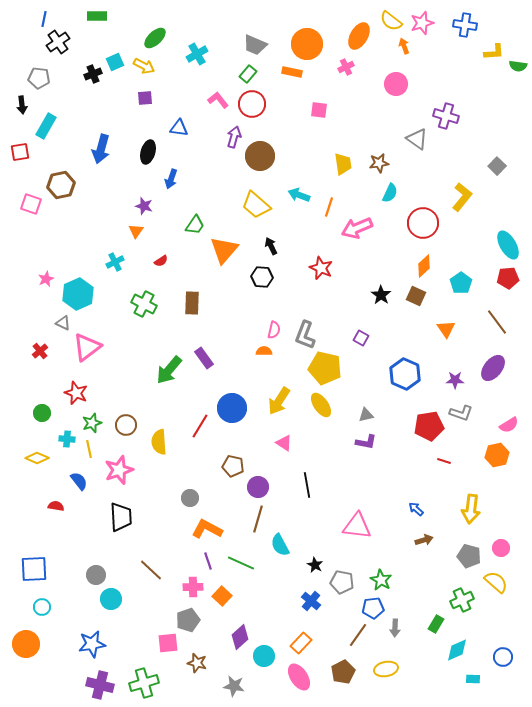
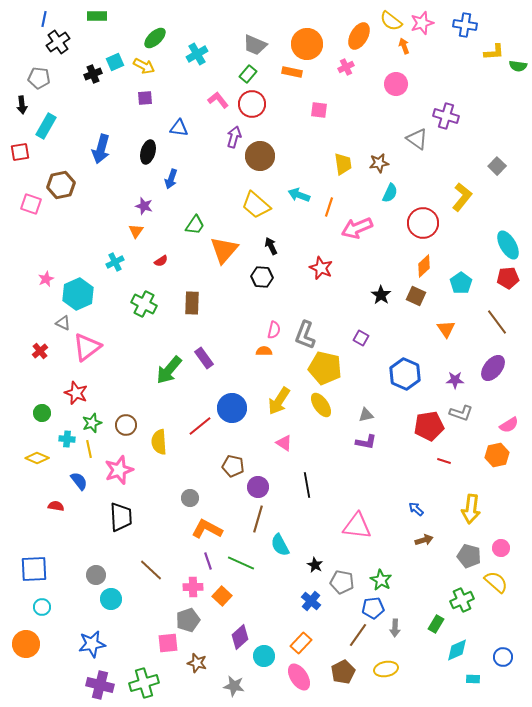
red line at (200, 426): rotated 20 degrees clockwise
